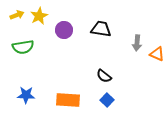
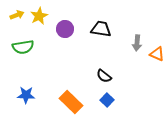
purple circle: moved 1 px right, 1 px up
orange rectangle: moved 3 px right, 2 px down; rotated 40 degrees clockwise
